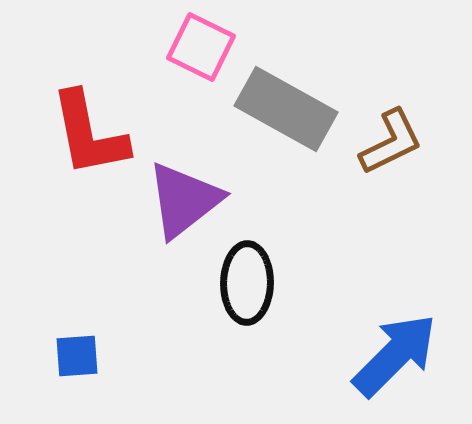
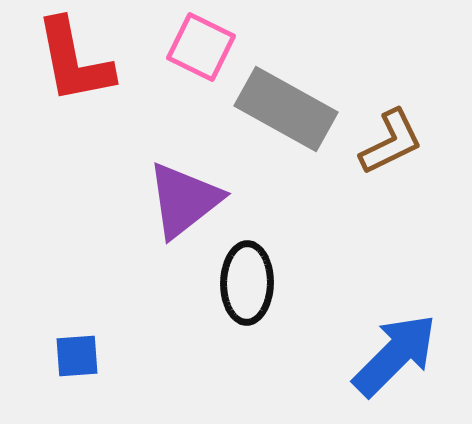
red L-shape: moved 15 px left, 73 px up
